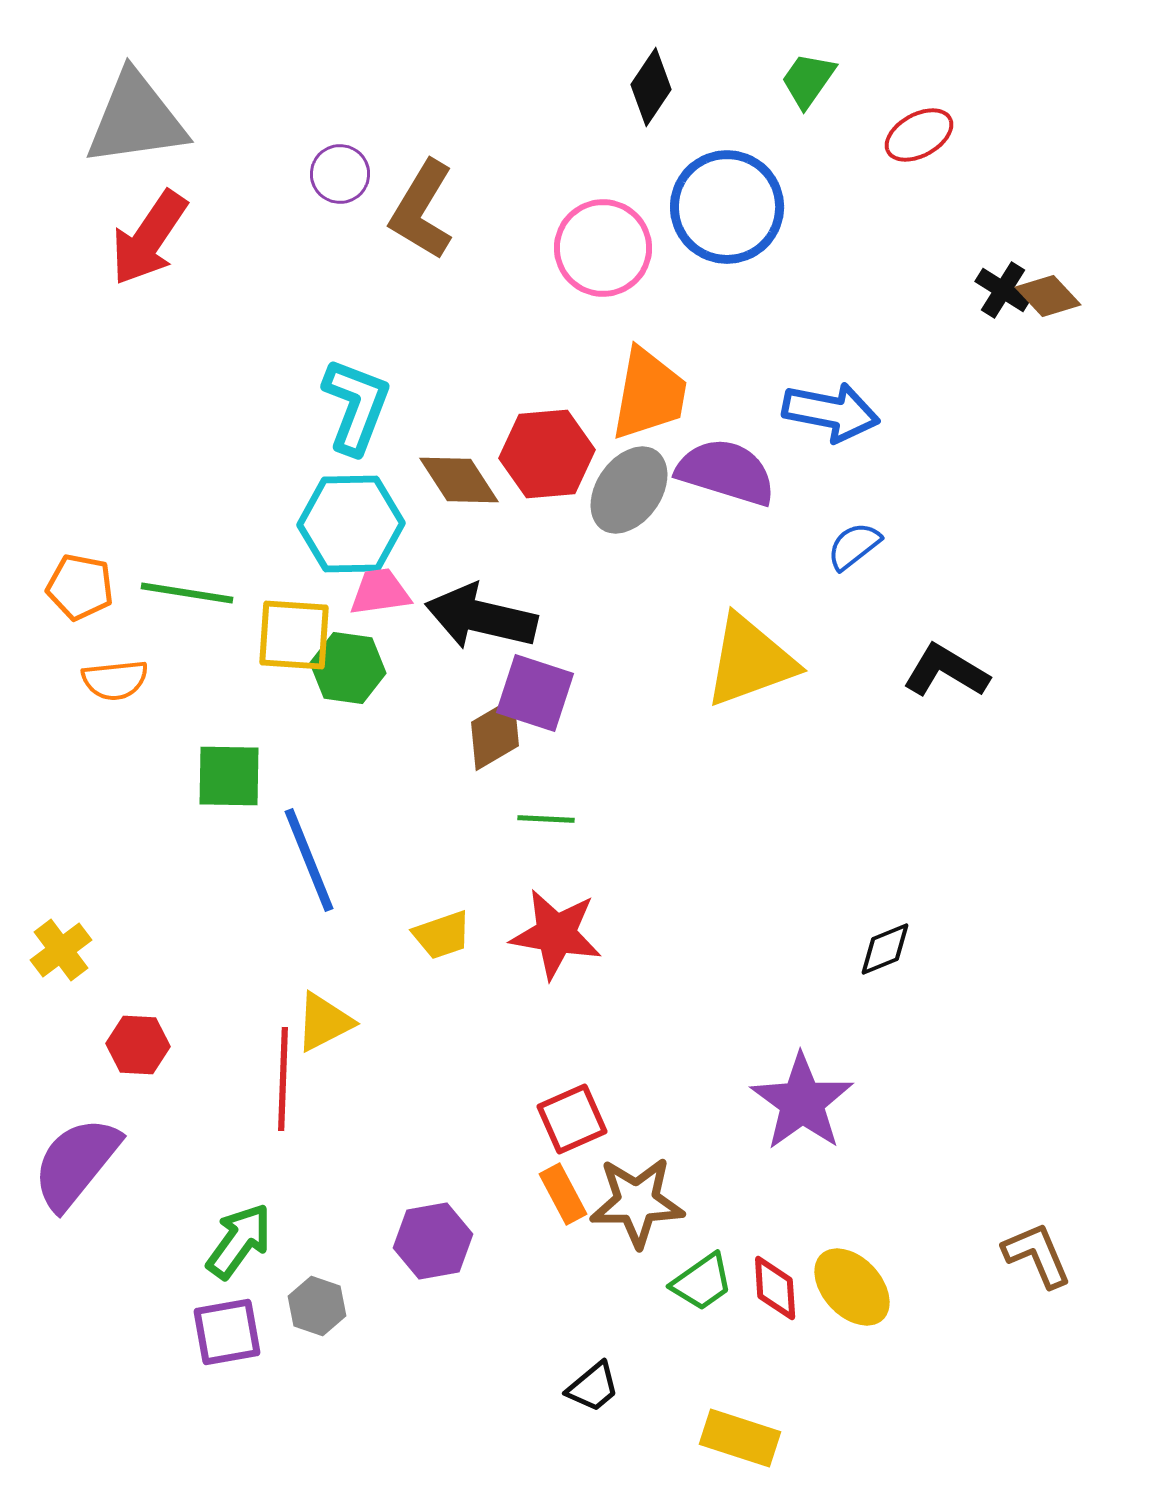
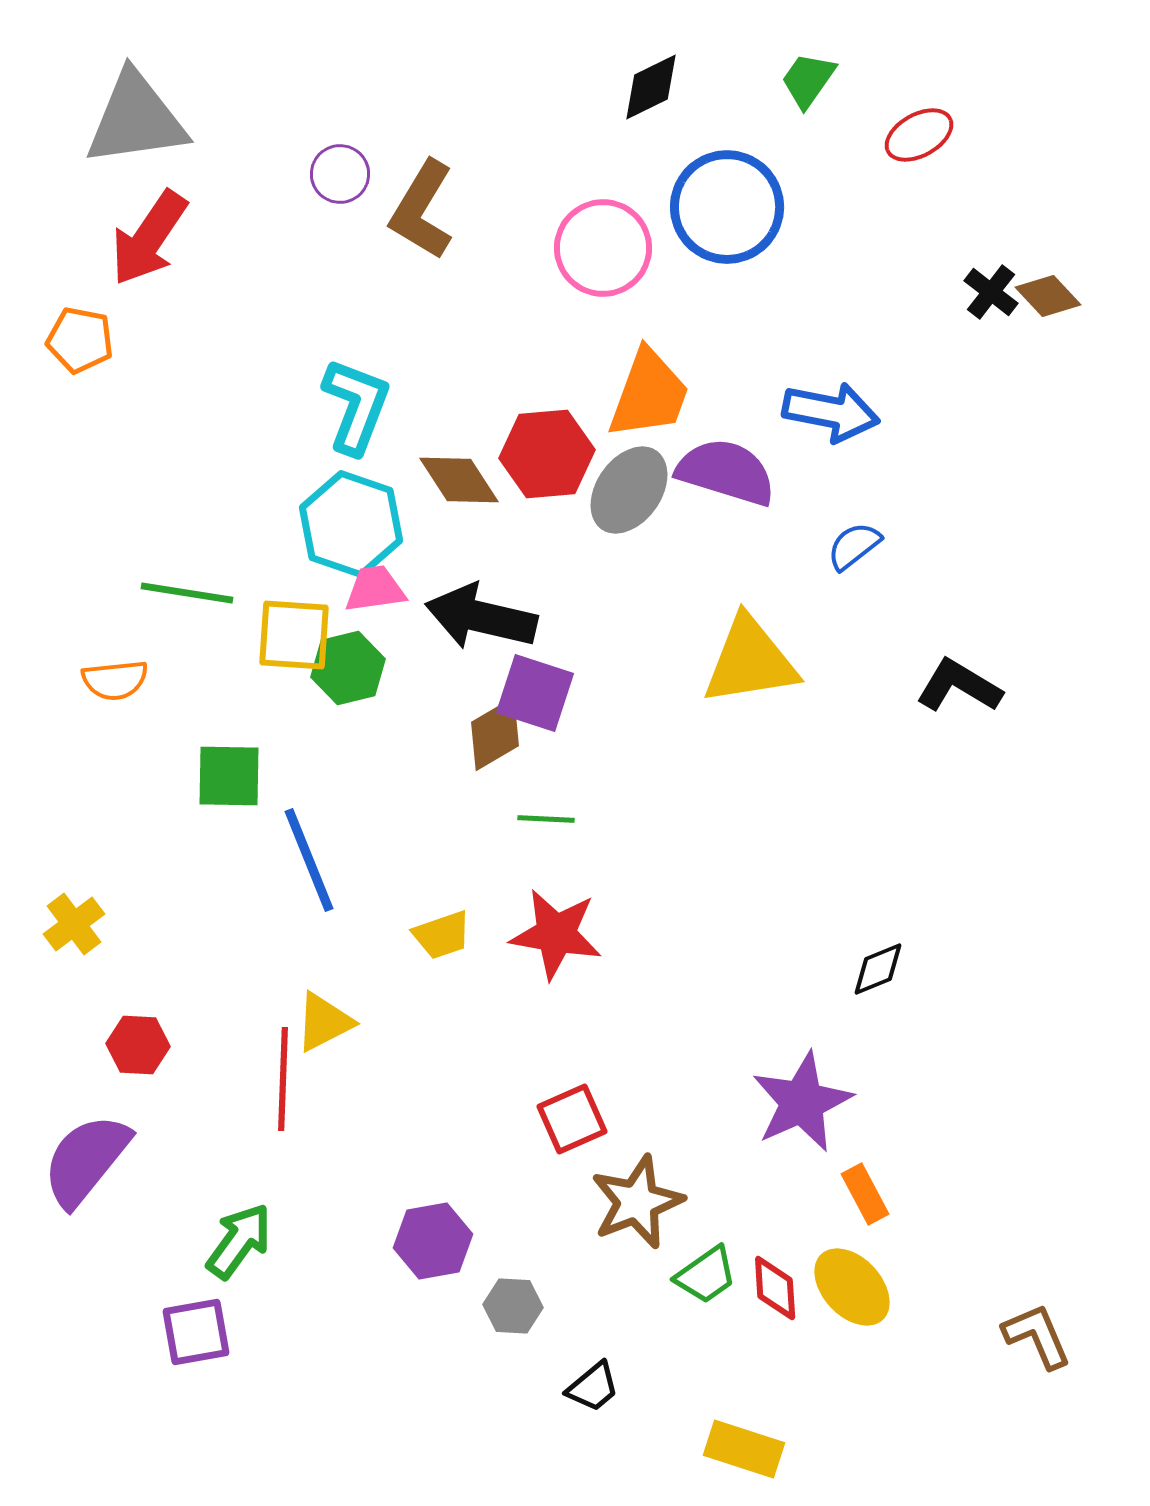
black diamond at (651, 87): rotated 30 degrees clockwise
black cross at (1003, 290): moved 12 px left, 2 px down; rotated 6 degrees clockwise
orange trapezoid at (649, 394): rotated 10 degrees clockwise
cyan hexagon at (351, 524): rotated 20 degrees clockwise
orange pentagon at (80, 587): moved 247 px up
pink trapezoid at (380, 592): moved 5 px left, 3 px up
yellow triangle at (750, 661): rotated 11 degrees clockwise
green hexagon at (348, 668): rotated 22 degrees counterclockwise
black L-shape at (946, 671): moved 13 px right, 15 px down
black diamond at (885, 949): moved 7 px left, 20 px down
yellow cross at (61, 950): moved 13 px right, 26 px up
purple star at (802, 1102): rotated 12 degrees clockwise
purple semicircle at (76, 1163): moved 10 px right, 3 px up
orange rectangle at (563, 1194): moved 302 px right
brown star at (637, 1202): rotated 20 degrees counterclockwise
brown L-shape at (1037, 1255): moved 81 px down
green trapezoid at (702, 1282): moved 4 px right, 7 px up
gray hexagon at (317, 1306): moved 196 px right; rotated 16 degrees counterclockwise
purple square at (227, 1332): moved 31 px left
yellow rectangle at (740, 1438): moved 4 px right, 11 px down
